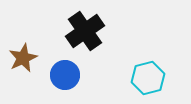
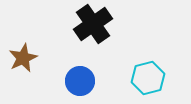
black cross: moved 8 px right, 7 px up
blue circle: moved 15 px right, 6 px down
